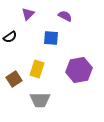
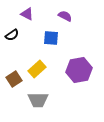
purple triangle: moved 1 px left; rotated 48 degrees counterclockwise
black semicircle: moved 2 px right, 2 px up
yellow rectangle: rotated 30 degrees clockwise
gray trapezoid: moved 2 px left
